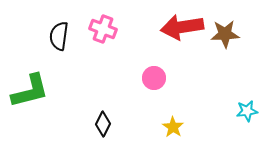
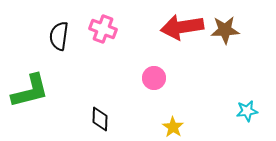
brown star: moved 4 px up
black diamond: moved 3 px left, 5 px up; rotated 25 degrees counterclockwise
